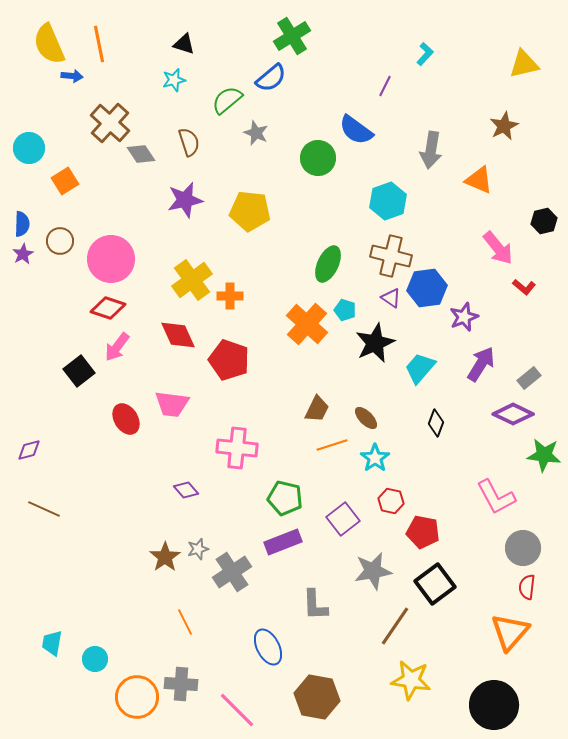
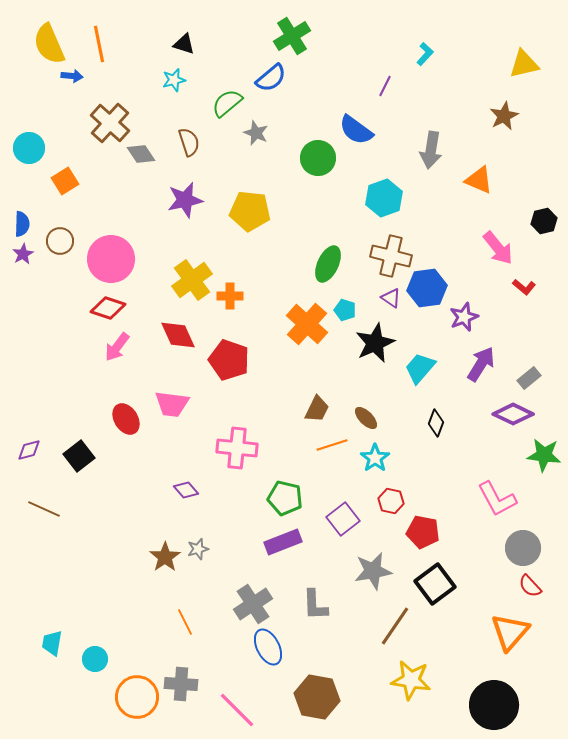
green semicircle at (227, 100): moved 3 px down
brown star at (504, 126): moved 10 px up
cyan hexagon at (388, 201): moved 4 px left, 3 px up
black square at (79, 371): moved 85 px down
pink L-shape at (496, 497): moved 1 px right, 2 px down
gray cross at (232, 572): moved 21 px right, 32 px down
red semicircle at (527, 587): moved 3 px right, 1 px up; rotated 50 degrees counterclockwise
